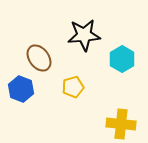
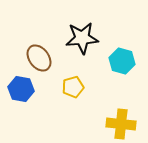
black star: moved 2 px left, 3 px down
cyan hexagon: moved 2 px down; rotated 15 degrees counterclockwise
blue hexagon: rotated 10 degrees counterclockwise
